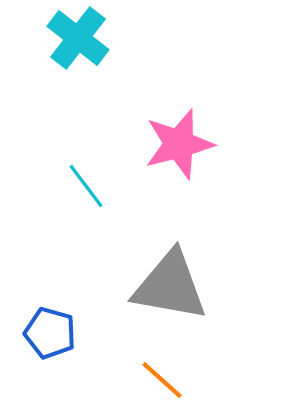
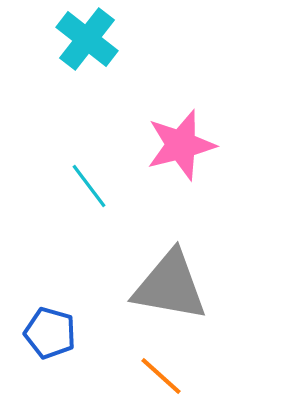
cyan cross: moved 9 px right, 1 px down
pink star: moved 2 px right, 1 px down
cyan line: moved 3 px right
orange line: moved 1 px left, 4 px up
